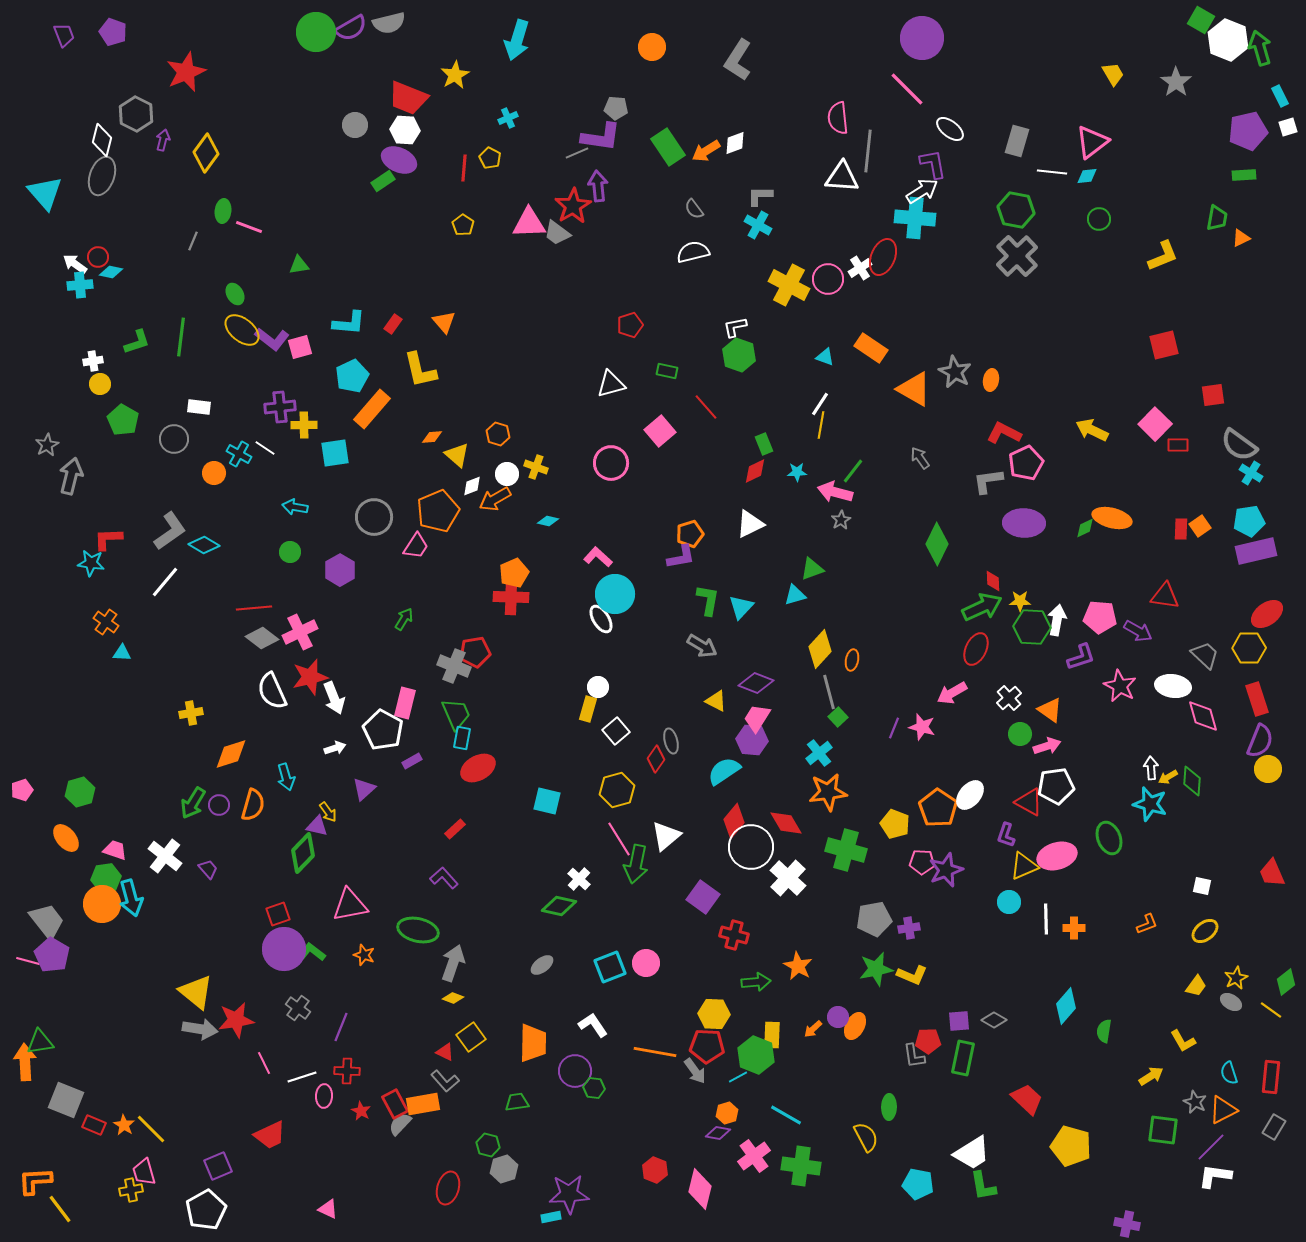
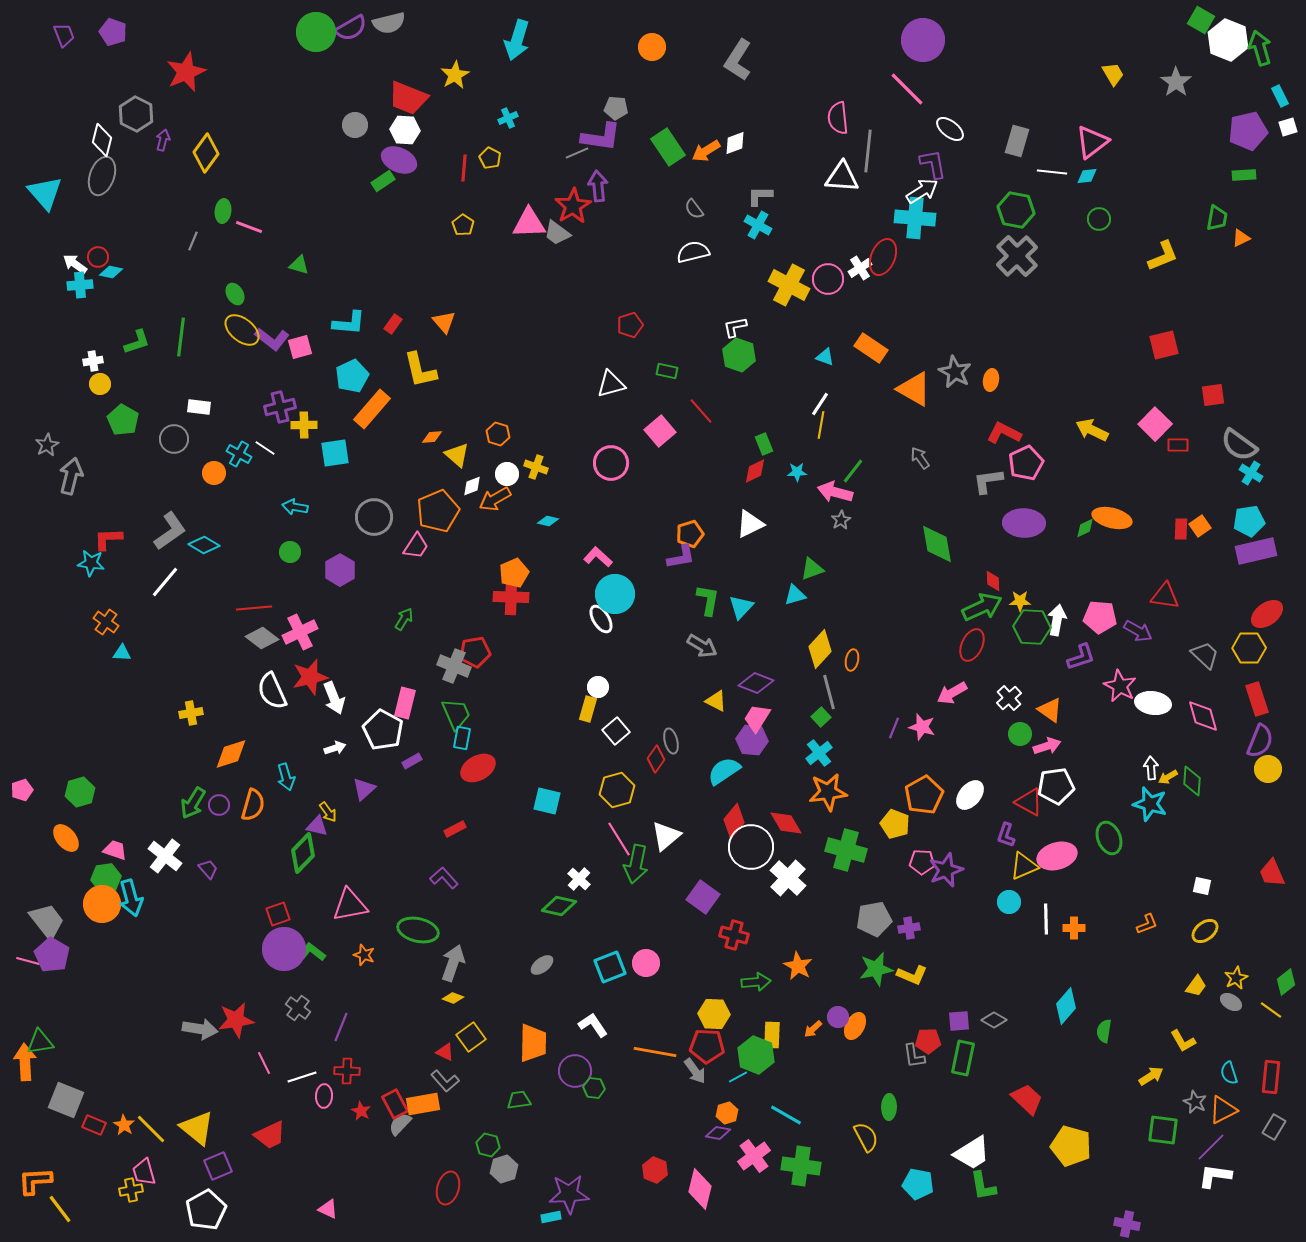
purple circle at (922, 38): moved 1 px right, 2 px down
green triangle at (299, 265): rotated 25 degrees clockwise
purple cross at (280, 407): rotated 8 degrees counterclockwise
red line at (706, 407): moved 5 px left, 4 px down
green diamond at (937, 544): rotated 36 degrees counterclockwise
red ellipse at (976, 649): moved 4 px left, 4 px up
white ellipse at (1173, 686): moved 20 px left, 17 px down
green square at (838, 717): moved 17 px left
orange pentagon at (938, 808): moved 14 px left, 13 px up; rotated 9 degrees clockwise
red rectangle at (455, 829): rotated 15 degrees clockwise
yellow triangle at (196, 992): moved 1 px right, 136 px down
green trapezoid at (517, 1102): moved 2 px right, 2 px up
